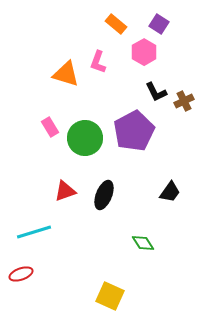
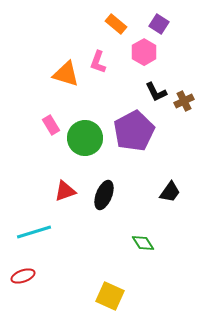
pink rectangle: moved 1 px right, 2 px up
red ellipse: moved 2 px right, 2 px down
